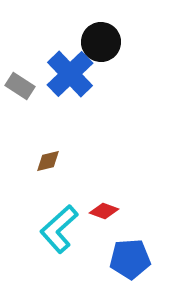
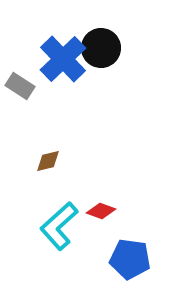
black circle: moved 6 px down
blue cross: moved 7 px left, 15 px up
red diamond: moved 3 px left
cyan L-shape: moved 3 px up
blue pentagon: rotated 12 degrees clockwise
